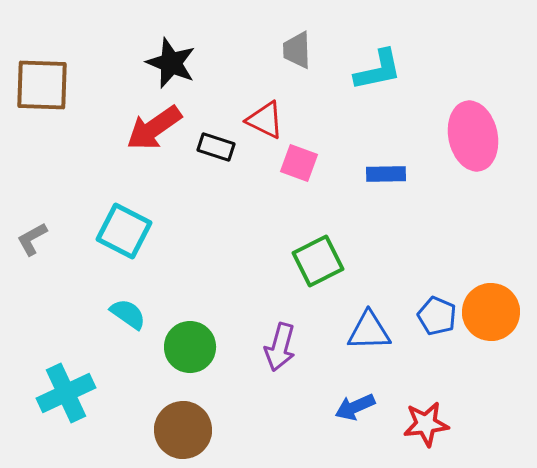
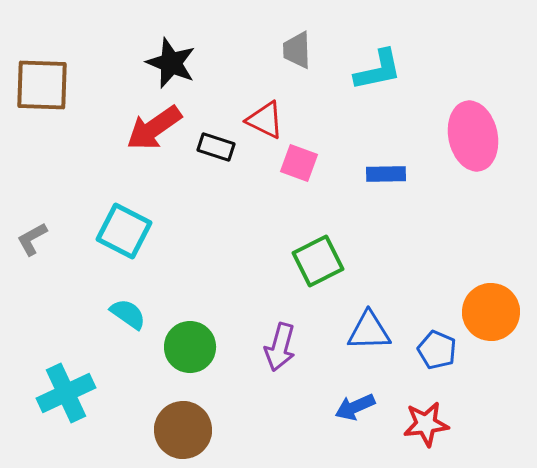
blue pentagon: moved 34 px down
